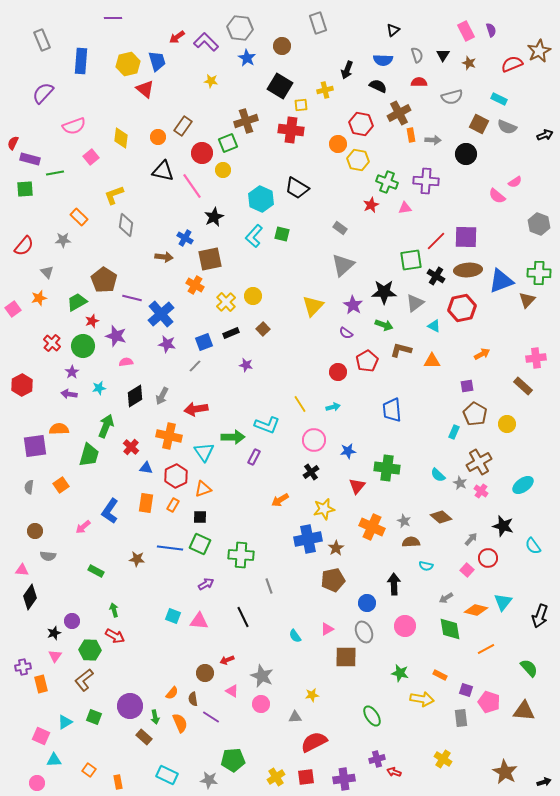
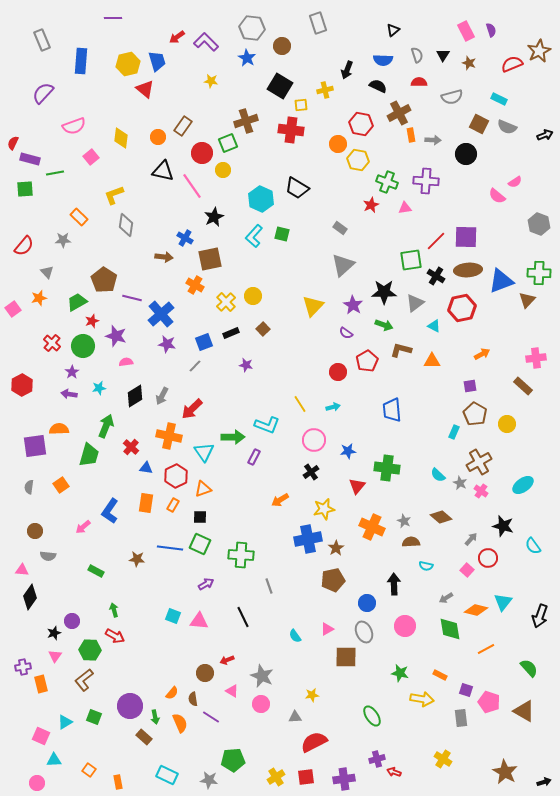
gray hexagon at (240, 28): moved 12 px right
purple square at (467, 386): moved 3 px right
red arrow at (196, 409): moved 4 px left; rotated 35 degrees counterclockwise
brown triangle at (524, 711): rotated 25 degrees clockwise
